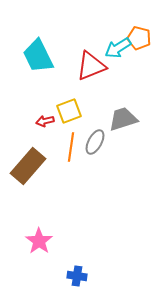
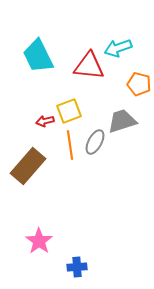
orange pentagon: moved 46 px down
cyan arrow: rotated 12 degrees clockwise
red triangle: moved 2 px left; rotated 28 degrees clockwise
gray trapezoid: moved 1 px left, 2 px down
orange line: moved 1 px left, 2 px up; rotated 16 degrees counterclockwise
blue cross: moved 9 px up; rotated 12 degrees counterclockwise
